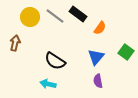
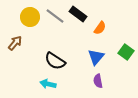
brown arrow: rotated 28 degrees clockwise
